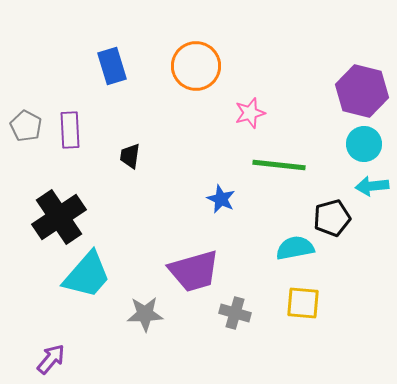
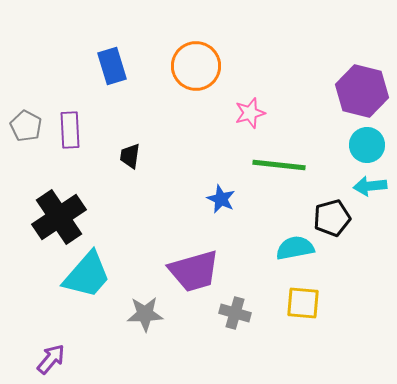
cyan circle: moved 3 px right, 1 px down
cyan arrow: moved 2 px left
